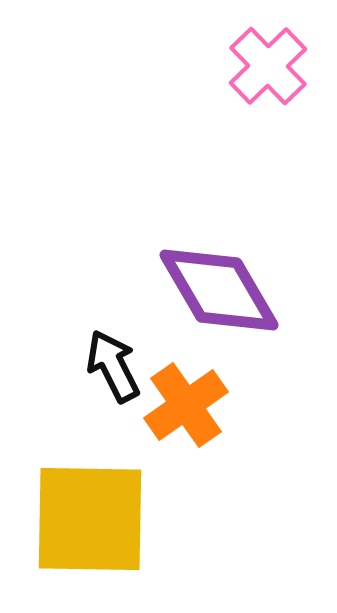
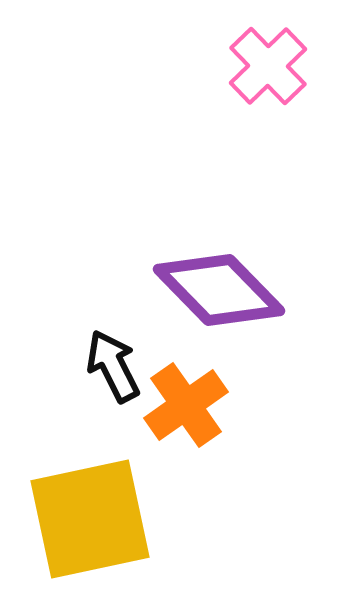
purple diamond: rotated 14 degrees counterclockwise
yellow square: rotated 13 degrees counterclockwise
